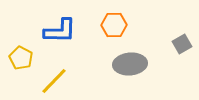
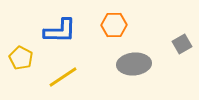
gray ellipse: moved 4 px right
yellow line: moved 9 px right, 4 px up; rotated 12 degrees clockwise
